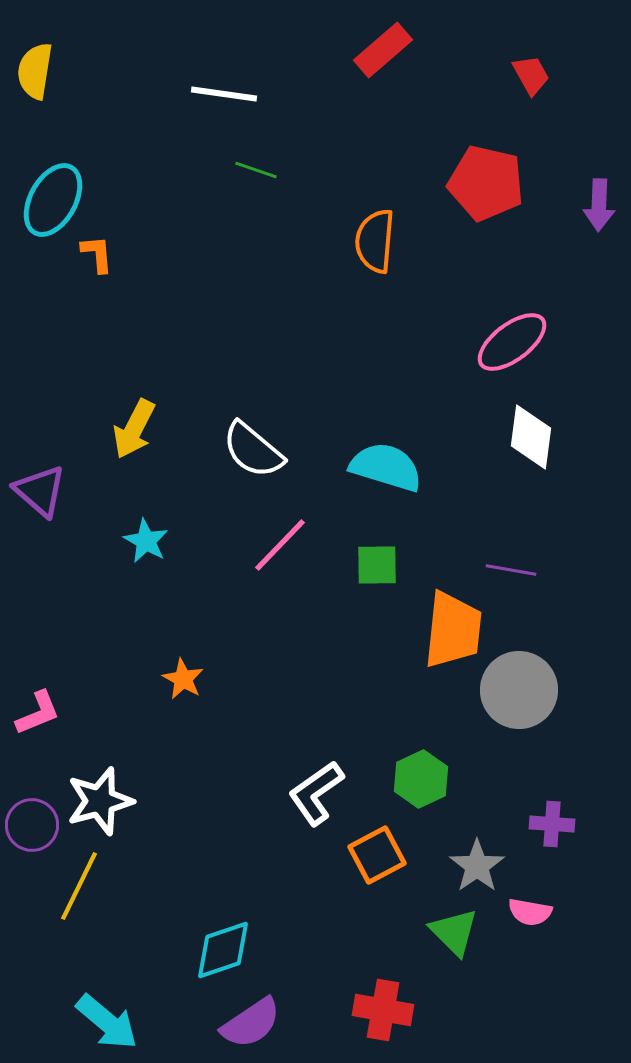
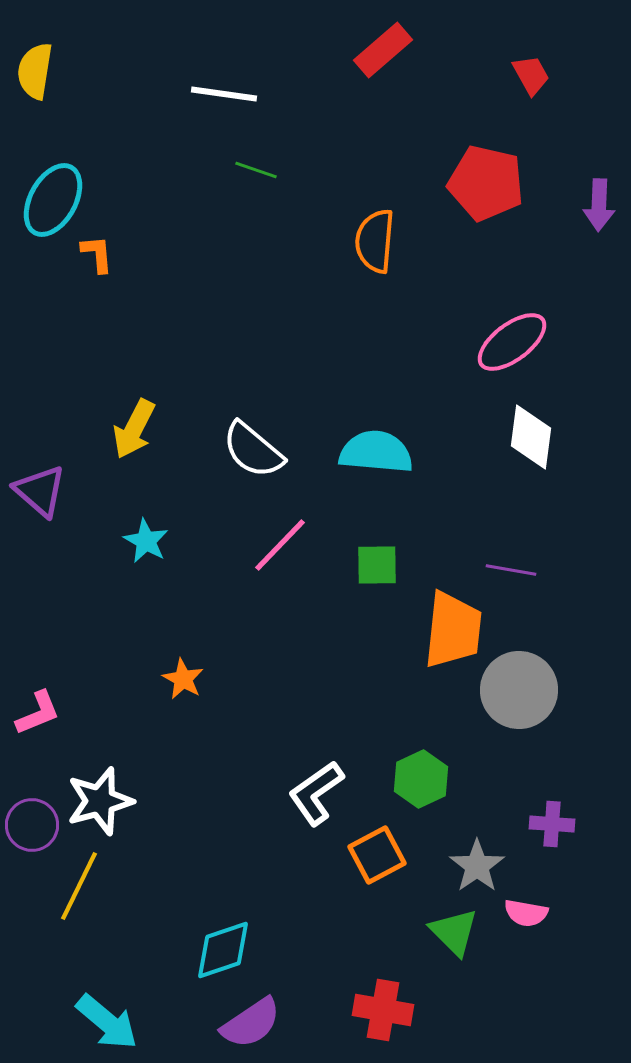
cyan semicircle: moved 10 px left, 15 px up; rotated 12 degrees counterclockwise
pink semicircle: moved 4 px left, 1 px down
